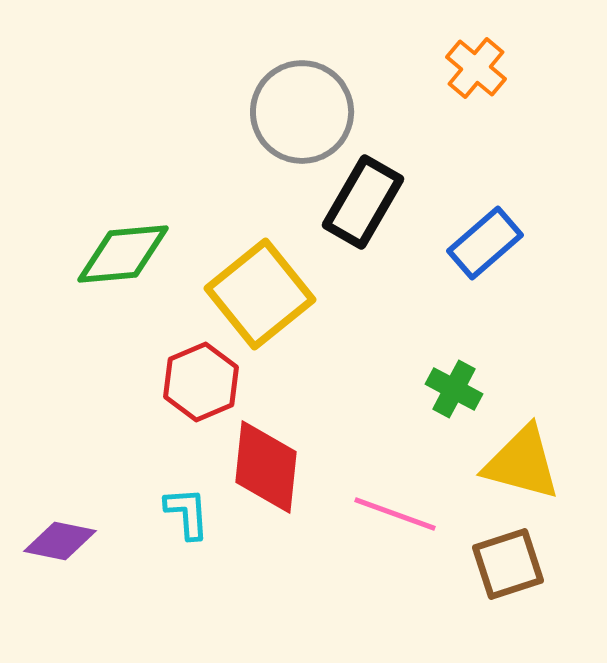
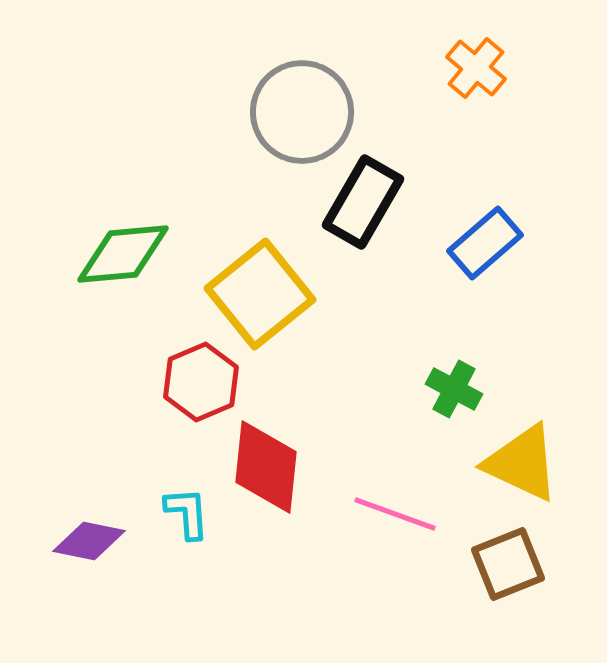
yellow triangle: rotated 10 degrees clockwise
purple diamond: moved 29 px right
brown square: rotated 4 degrees counterclockwise
